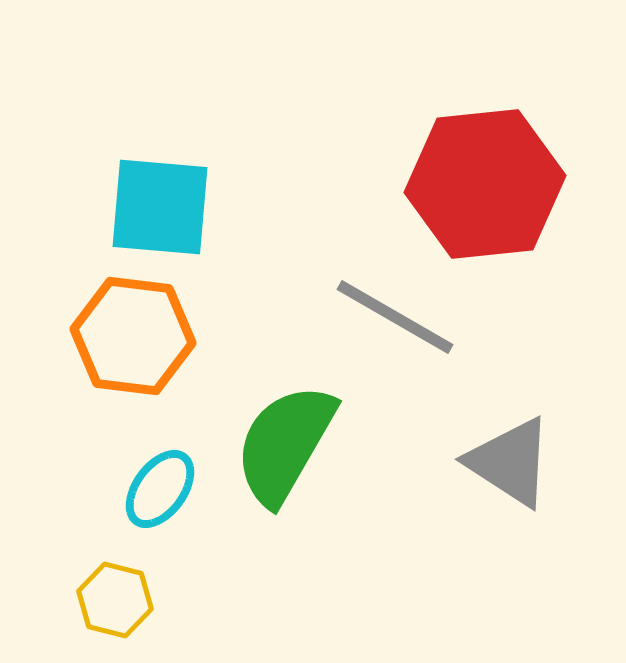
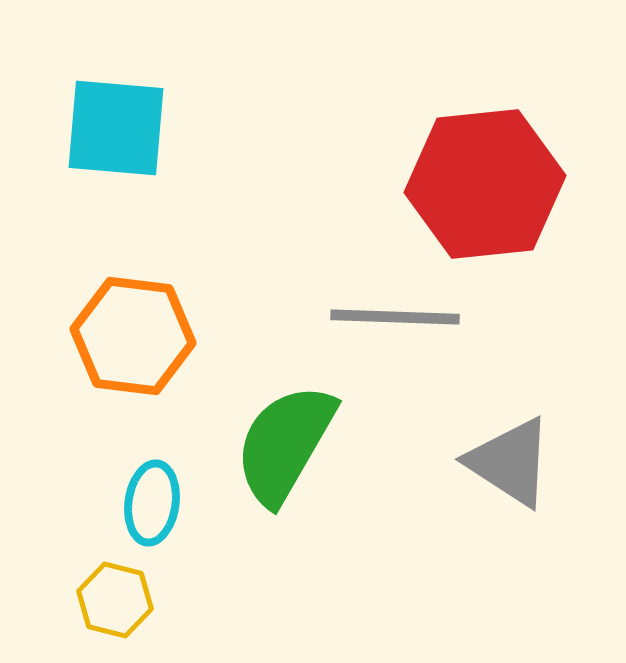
cyan square: moved 44 px left, 79 px up
gray line: rotated 28 degrees counterclockwise
cyan ellipse: moved 8 px left, 14 px down; rotated 28 degrees counterclockwise
